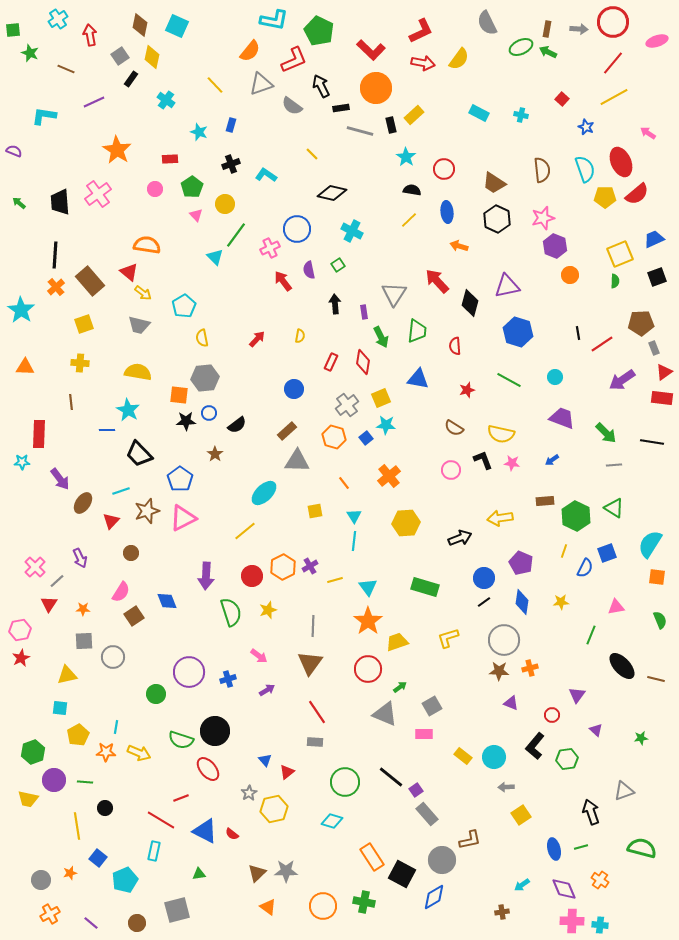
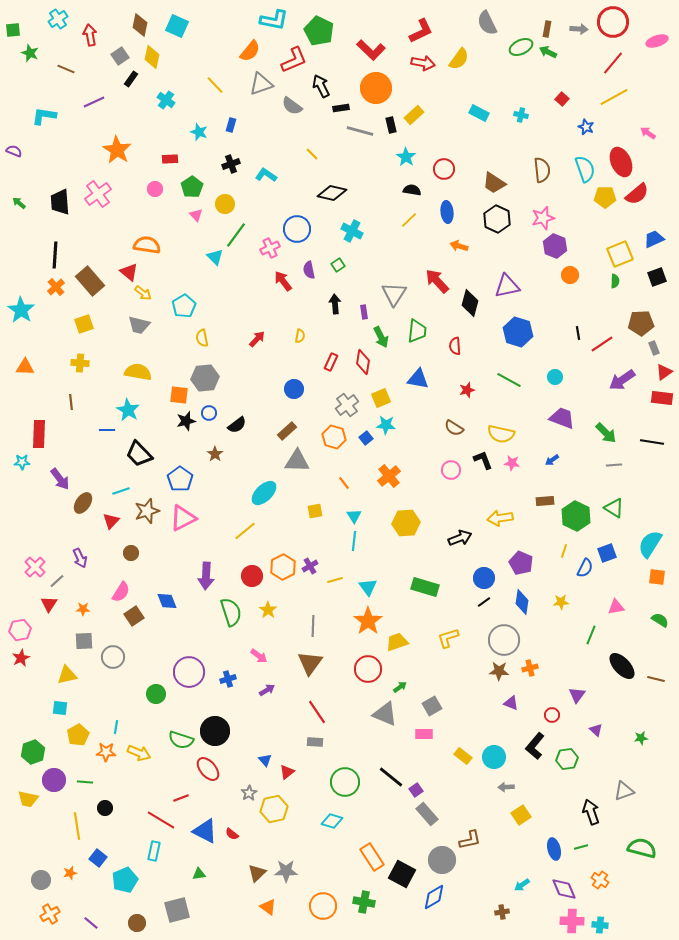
black star at (186, 421): rotated 12 degrees counterclockwise
yellow star at (268, 610): rotated 18 degrees counterclockwise
green semicircle at (660, 620): rotated 36 degrees counterclockwise
